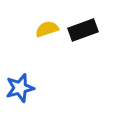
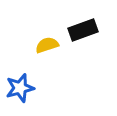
yellow semicircle: moved 16 px down
